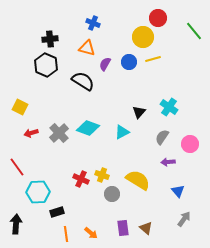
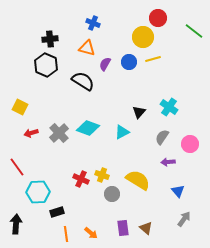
green line: rotated 12 degrees counterclockwise
